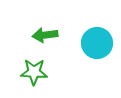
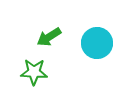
green arrow: moved 4 px right, 2 px down; rotated 25 degrees counterclockwise
